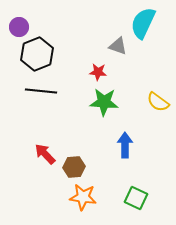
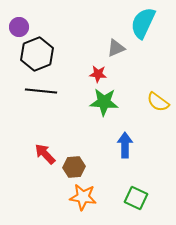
gray triangle: moved 2 px left, 2 px down; rotated 42 degrees counterclockwise
red star: moved 2 px down
